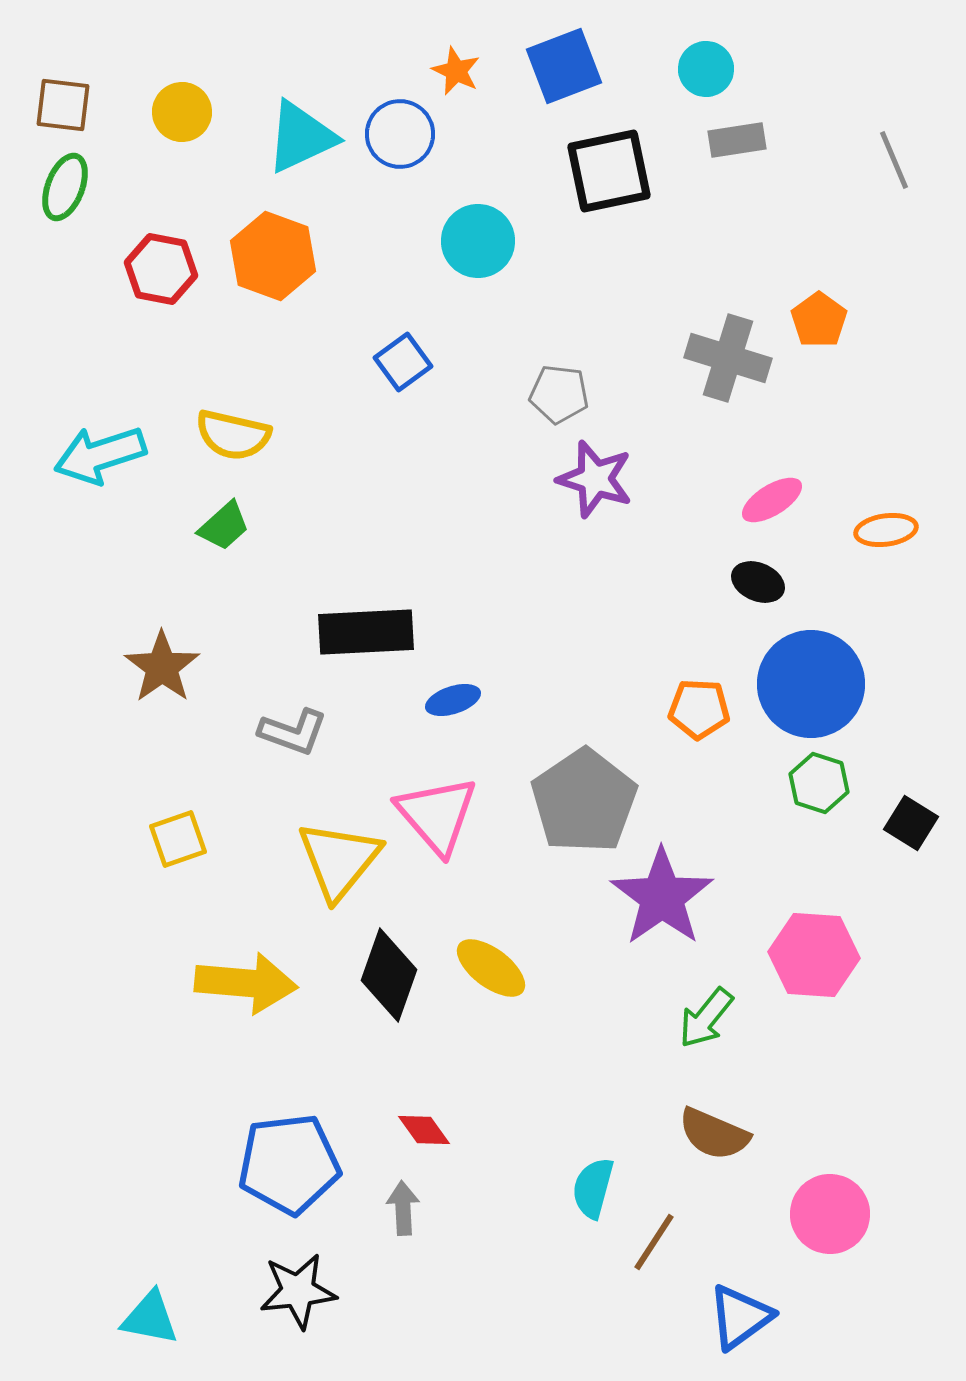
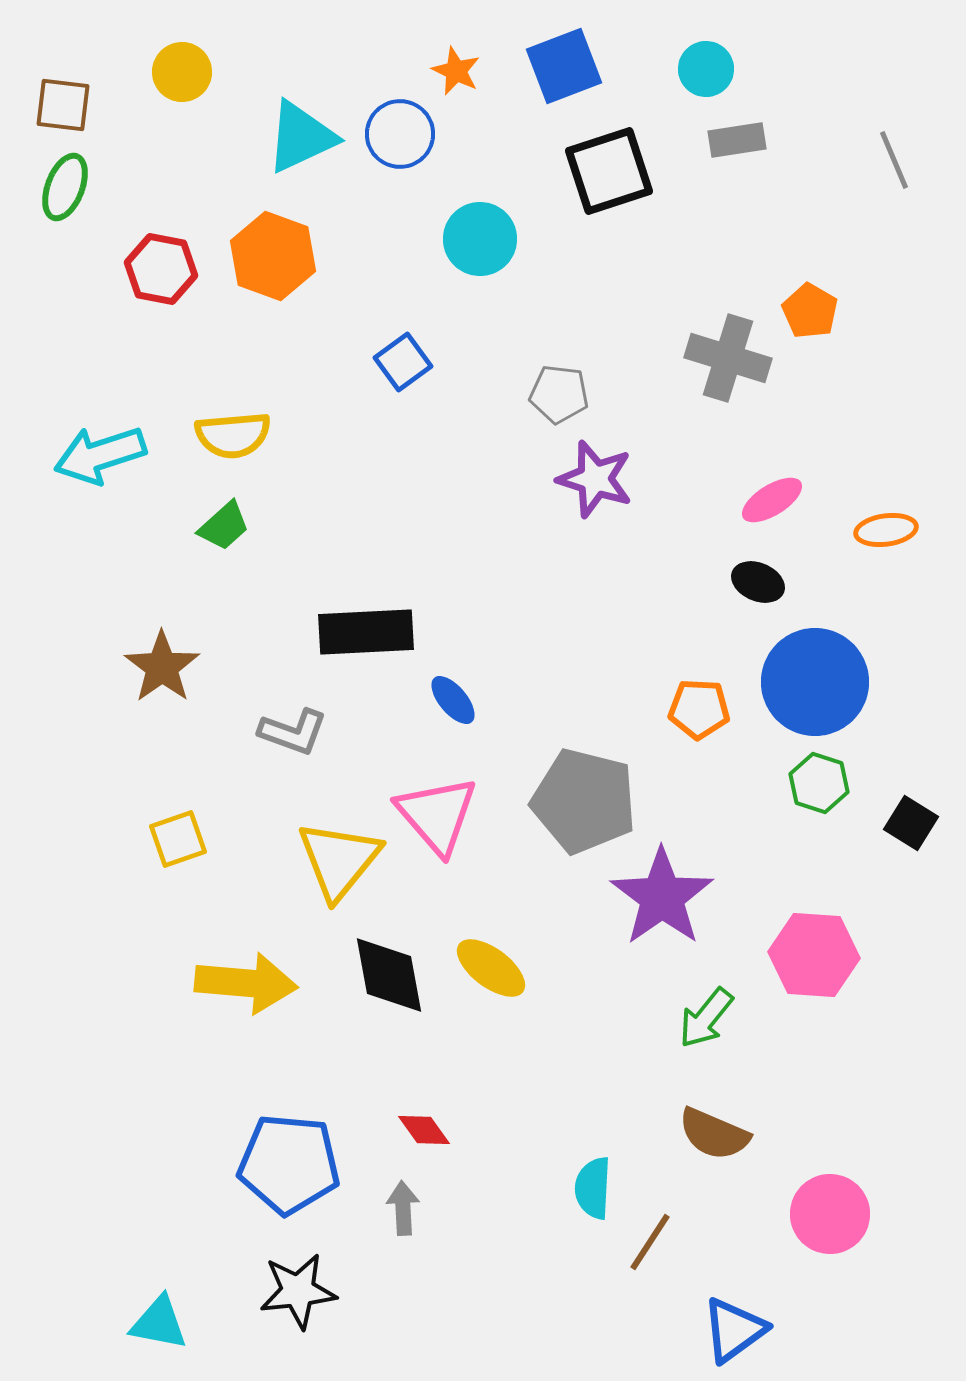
yellow circle at (182, 112): moved 40 px up
black square at (609, 171): rotated 6 degrees counterclockwise
cyan circle at (478, 241): moved 2 px right, 2 px up
orange pentagon at (819, 320): moved 9 px left, 9 px up; rotated 6 degrees counterclockwise
yellow semicircle at (233, 435): rotated 18 degrees counterclockwise
blue circle at (811, 684): moved 4 px right, 2 px up
blue ellipse at (453, 700): rotated 68 degrees clockwise
gray pentagon at (584, 801): rotated 24 degrees counterclockwise
black diamond at (389, 975): rotated 30 degrees counterclockwise
blue pentagon at (289, 1164): rotated 12 degrees clockwise
cyan semicircle at (593, 1188): rotated 12 degrees counterclockwise
brown line at (654, 1242): moved 4 px left
blue triangle at (740, 1317): moved 6 px left, 13 px down
cyan triangle at (150, 1318): moved 9 px right, 5 px down
